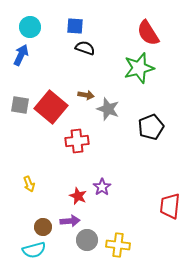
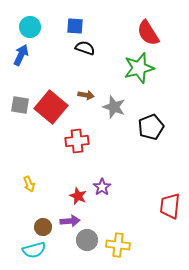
gray star: moved 6 px right, 2 px up
